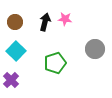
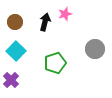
pink star: moved 5 px up; rotated 24 degrees counterclockwise
